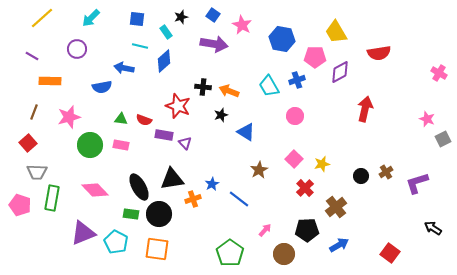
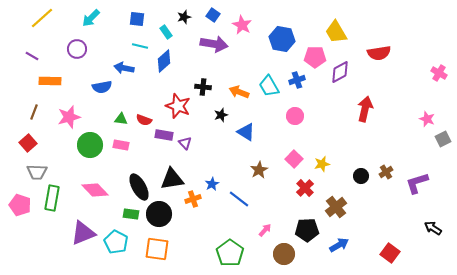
black star at (181, 17): moved 3 px right
orange arrow at (229, 91): moved 10 px right, 1 px down
